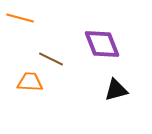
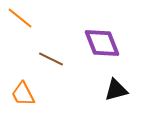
orange line: rotated 24 degrees clockwise
purple diamond: moved 1 px up
orange trapezoid: moved 7 px left, 12 px down; rotated 120 degrees counterclockwise
